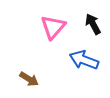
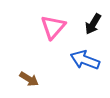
black arrow: rotated 120 degrees counterclockwise
blue arrow: moved 1 px right
